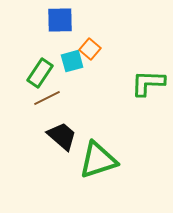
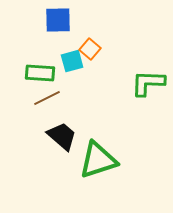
blue square: moved 2 px left
green rectangle: rotated 60 degrees clockwise
